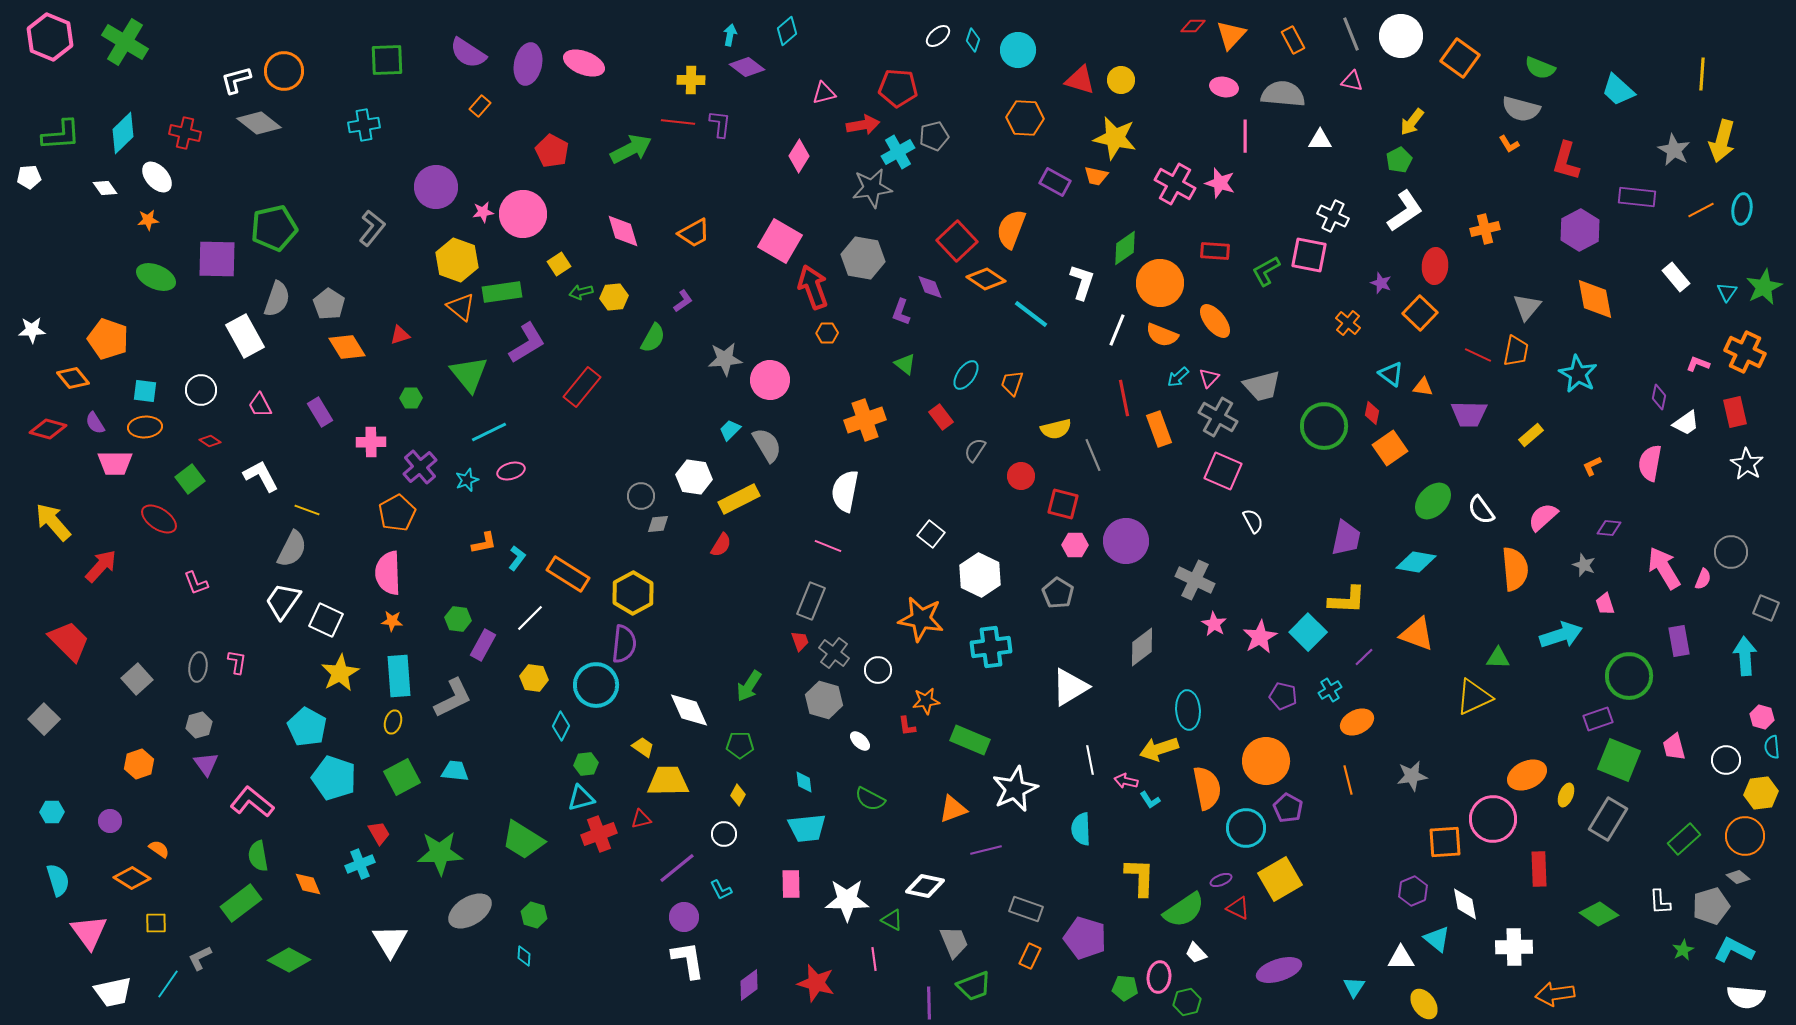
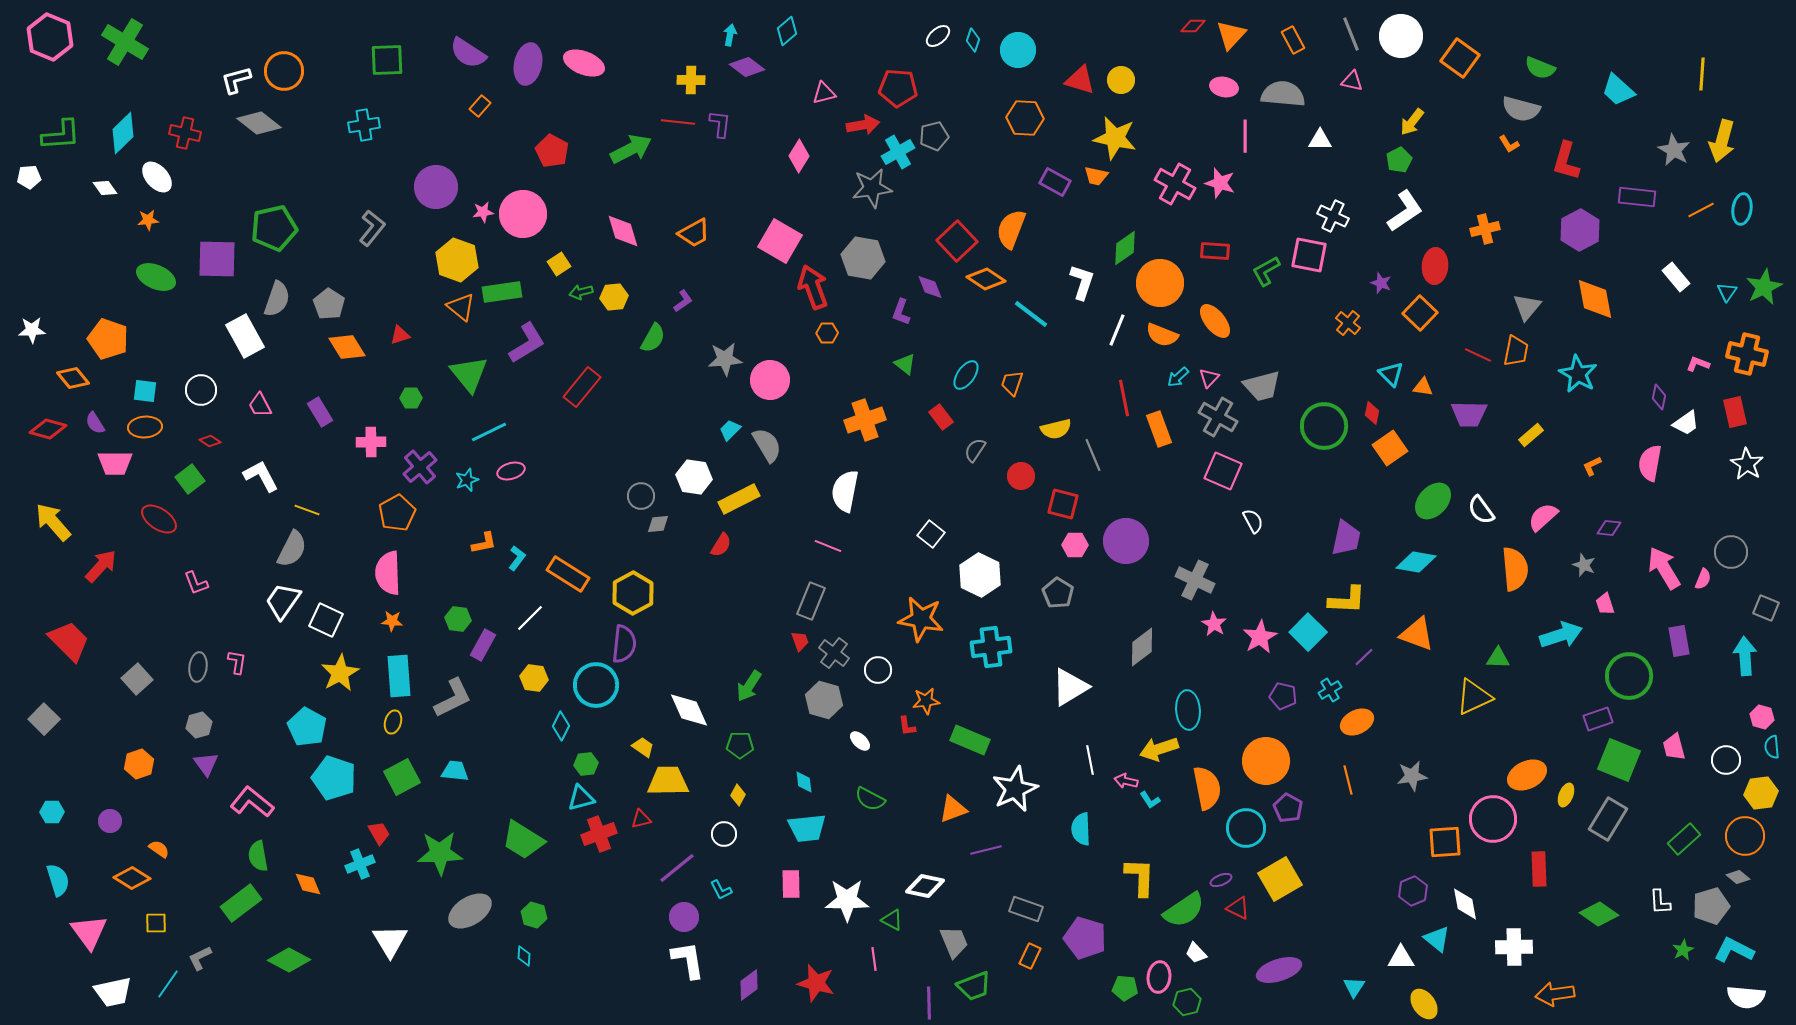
orange cross at (1745, 352): moved 2 px right, 2 px down; rotated 12 degrees counterclockwise
cyan triangle at (1391, 374): rotated 8 degrees clockwise
